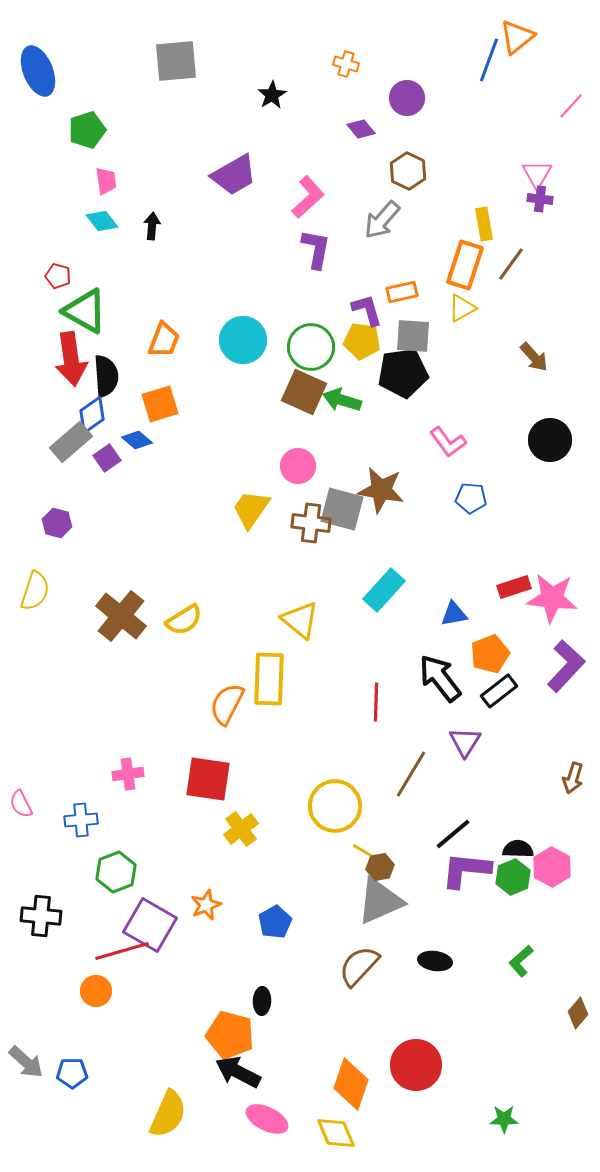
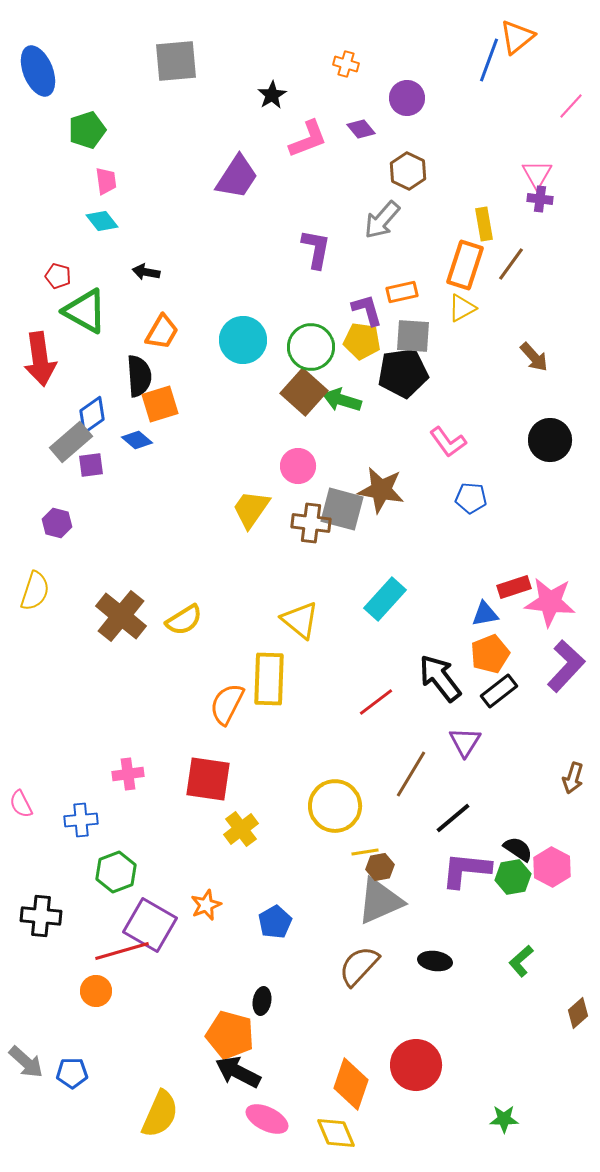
purple trapezoid at (234, 175): moved 3 px right, 2 px down; rotated 27 degrees counterclockwise
pink L-shape at (308, 197): moved 58 px up; rotated 21 degrees clockwise
black arrow at (152, 226): moved 6 px left, 46 px down; rotated 84 degrees counterclockwise
orange trapezoid at (164, 340): moved 2 px left, 8 px up; rotated 9 degrees clockwise
red arrow at (71, 359): moved 31 px left
black semicircle at (106, 376): moved 33 px right
brown square at (304, 392): rotated 18 degrees clockwise
purple square at (107, 458): moved 16 px left, 7 px down; rotated 28 degrees clockwise
cyan rectangle at (384, 590): moved 1 px right, 9 px down
pink star at (552, 598): moved 2 px left, 4 px down
blue triangle at (454, 614): moved 31 px right
red line at (376, 702): rotated 51 degrees clockwise
black line at (453, 834): moved 16 px up
black semicircle at (518, 849): rotated 32 degrees clockwise
yellow line at (365, 852): rotated 40 degrees counterclockwise
green hexagon at (513, 877): rotated 12 degrees clockwise
black ellipse at (262, 1001): rotated 8 degrees clockwise
brown diamond at (578, 1013): rotated 8 degrees clockwise
yellow semicircle at (168, 1114): moved 8 px left
